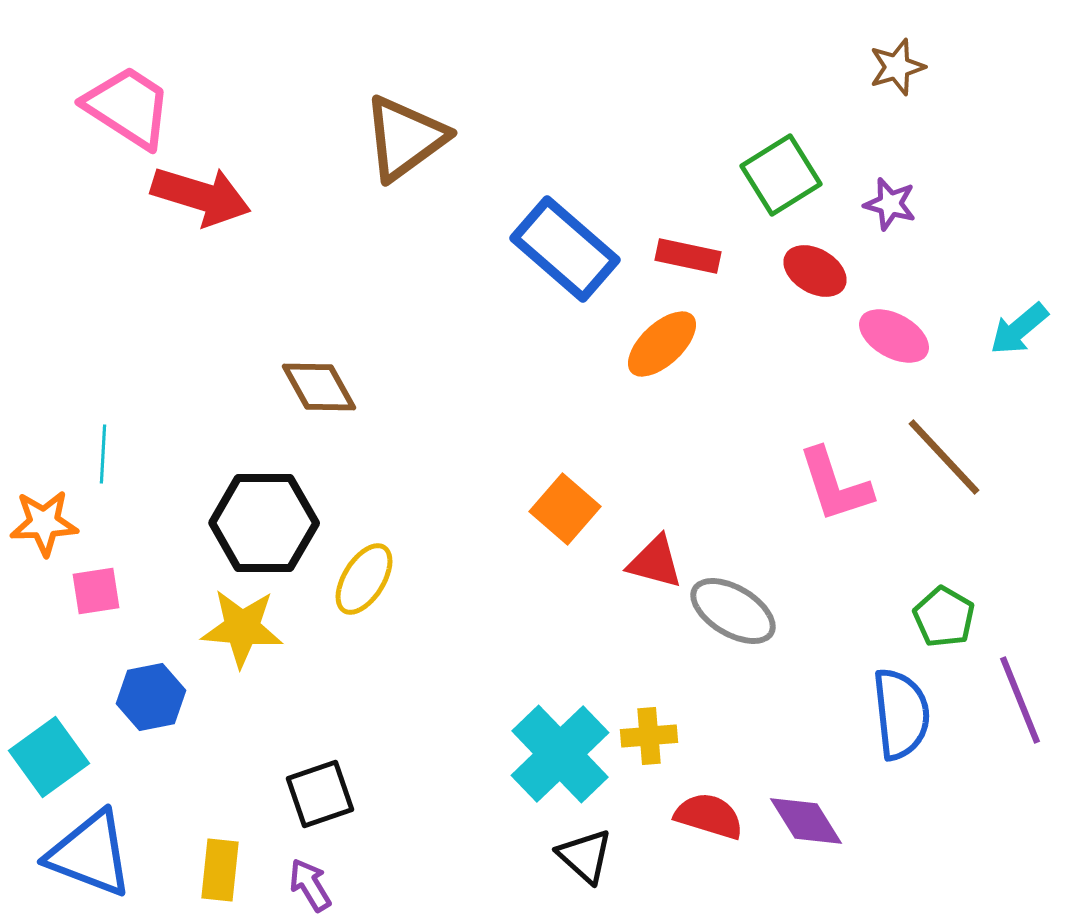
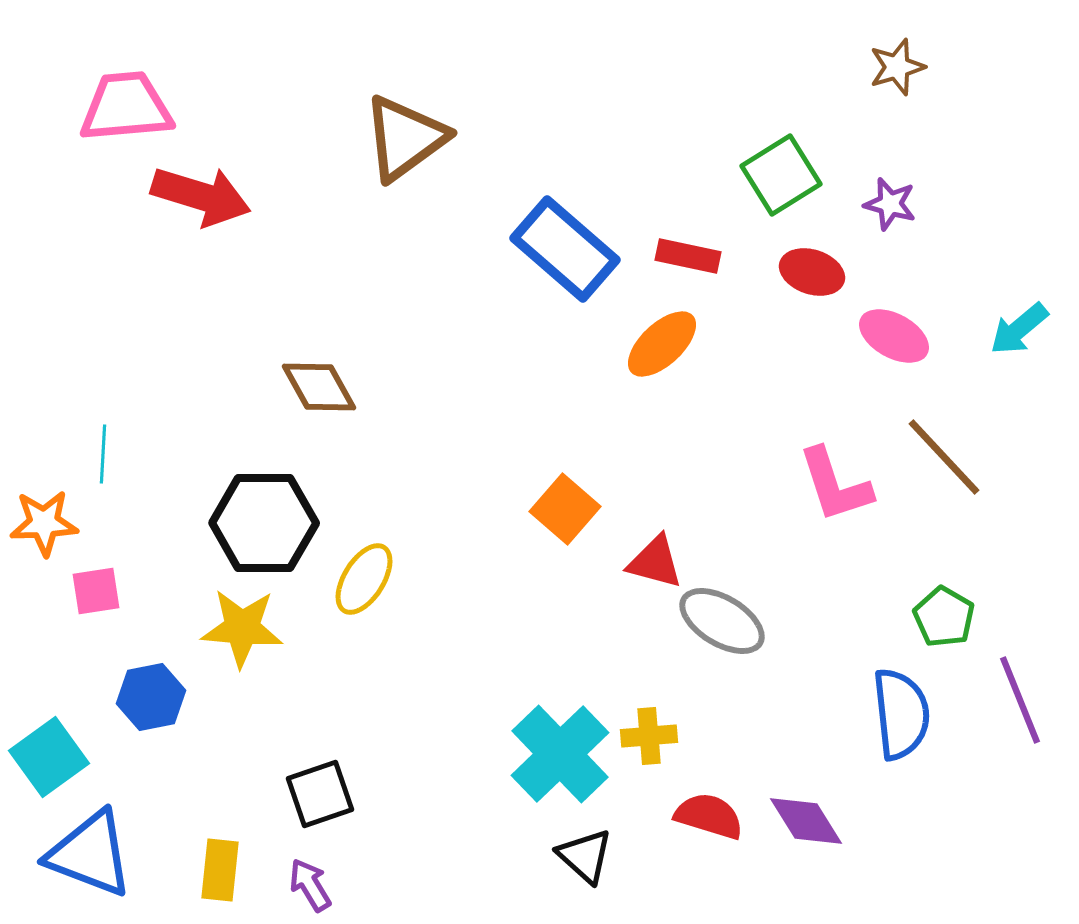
pink trapezoid: moved 2 px left; rotated 38 degrees counterclockwise
red ellipse: moved 3 px left, 1 px down; rotated 12 degrees counterclockwise
gray ellipse: moved 11 px left, 10 px down
